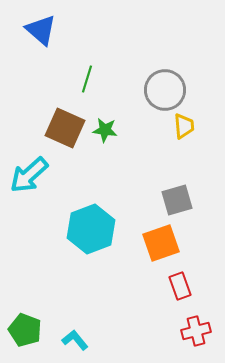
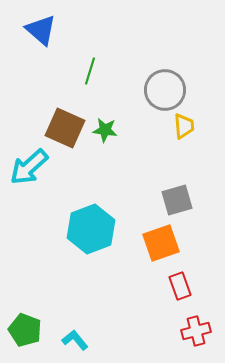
green line: moved 3 px right, 8 px up
cyan arrow: moved 8 px up
